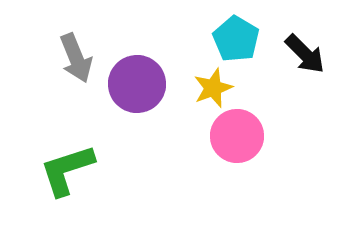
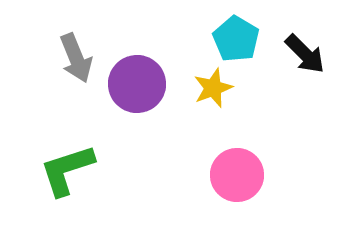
pink circle: moved 39 px down
